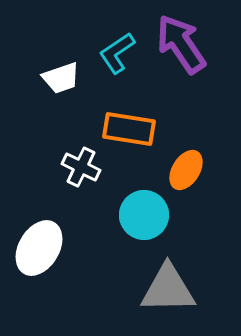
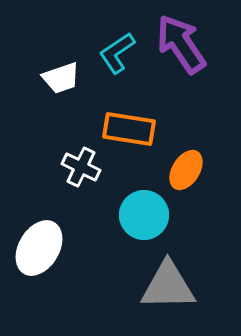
gray triangle: moved 3 px up
